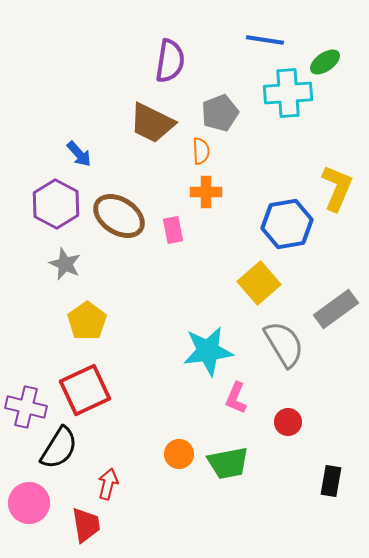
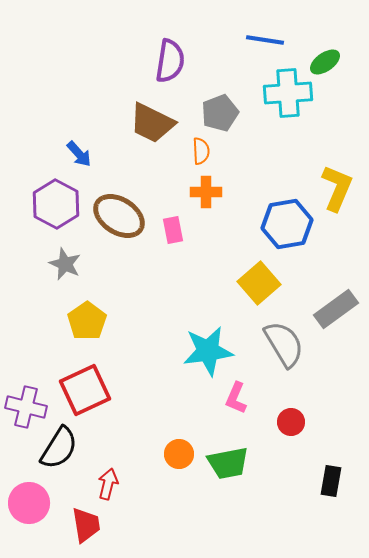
red circle: moved 3 px right
